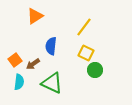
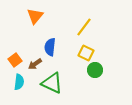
orange triangle: rotated 18 degrees counterclockwise
blue semicircle: moved 1 px left, 1 px down
brown arrow: moved 2 px right
